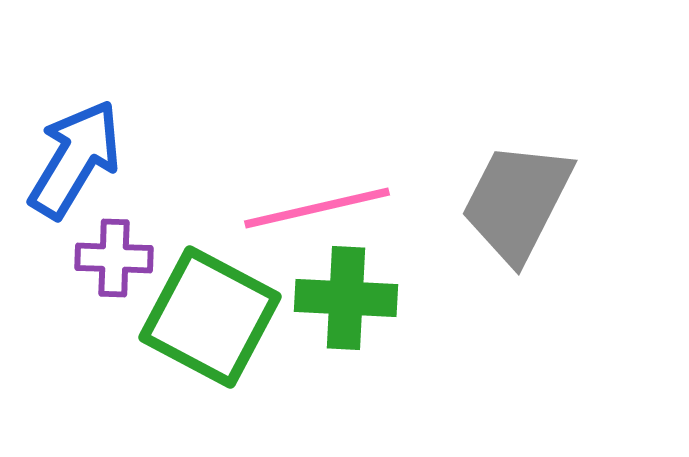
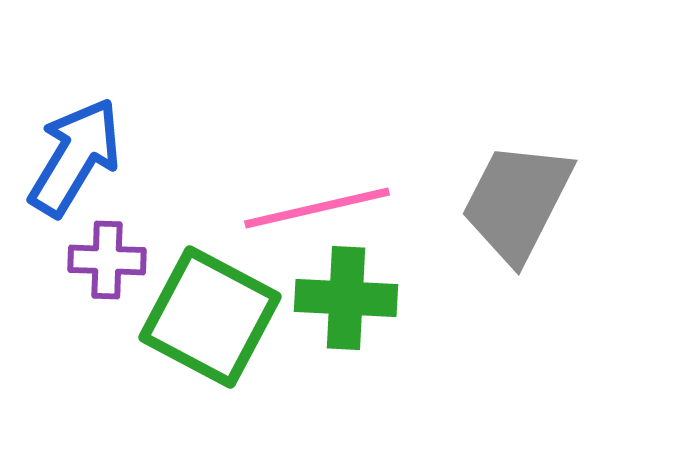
blue arrow: moved 2 px up
purple cross: moved 7 px left, 2 px down
